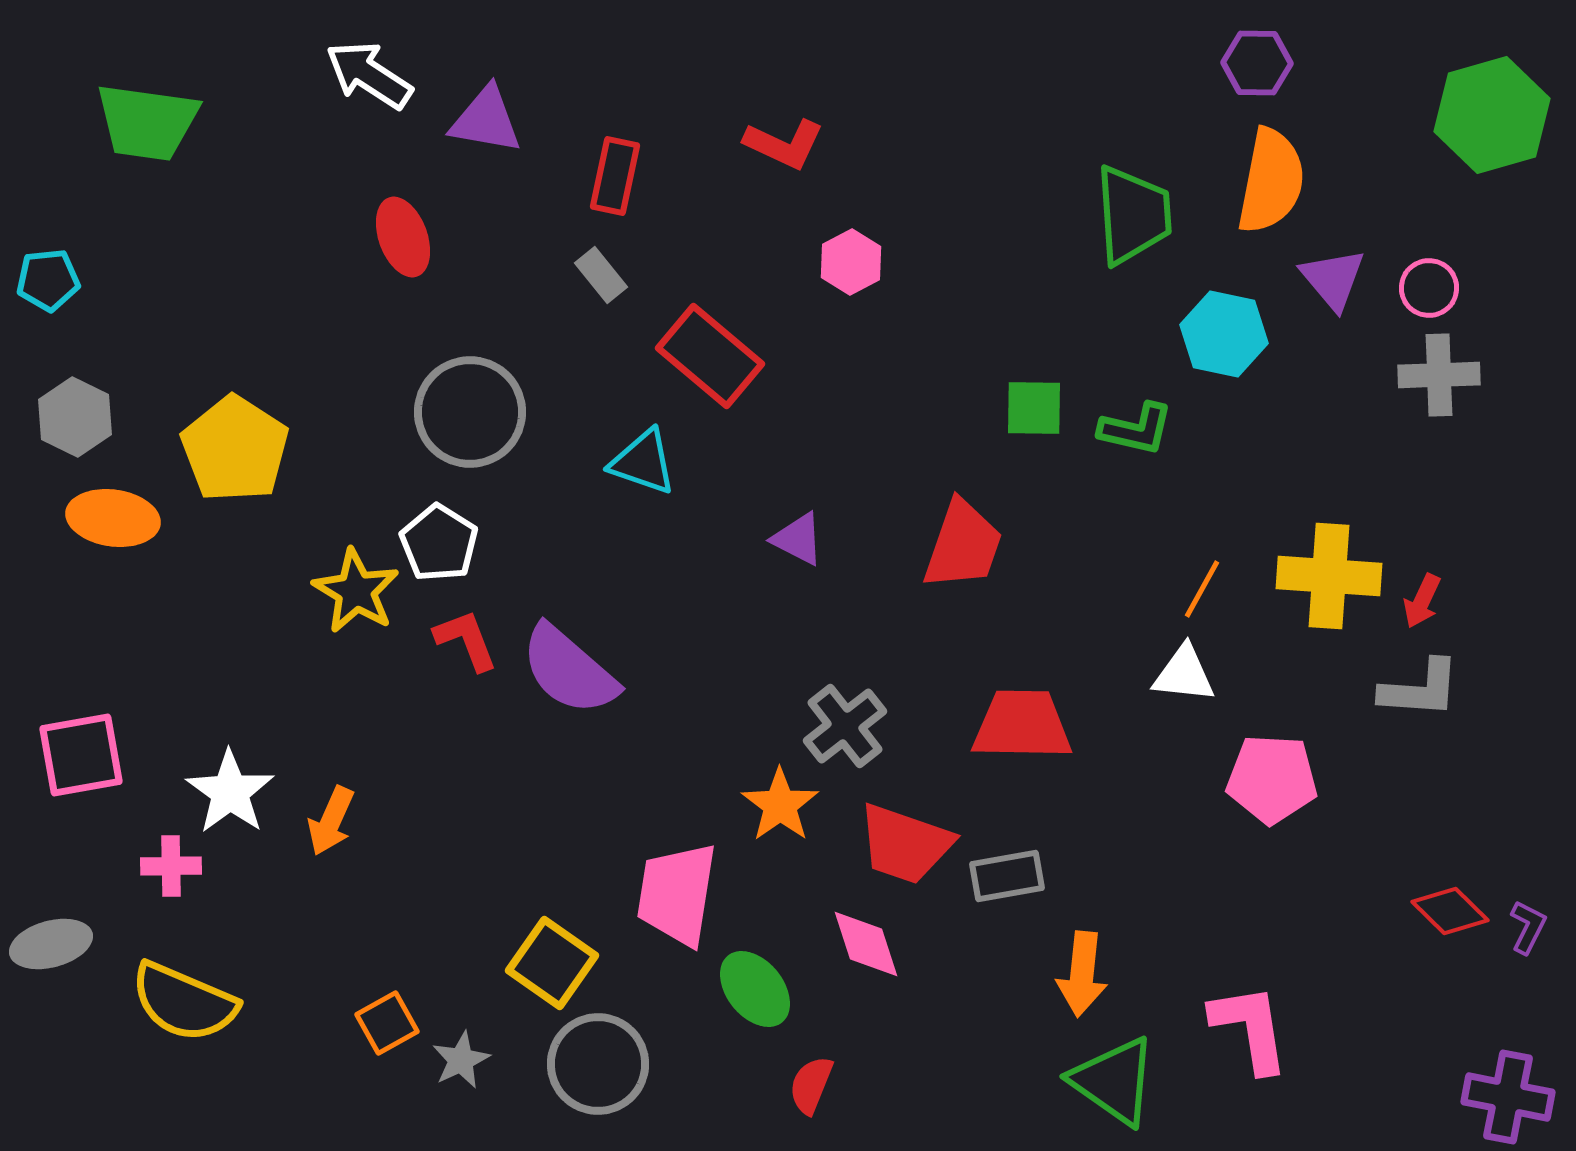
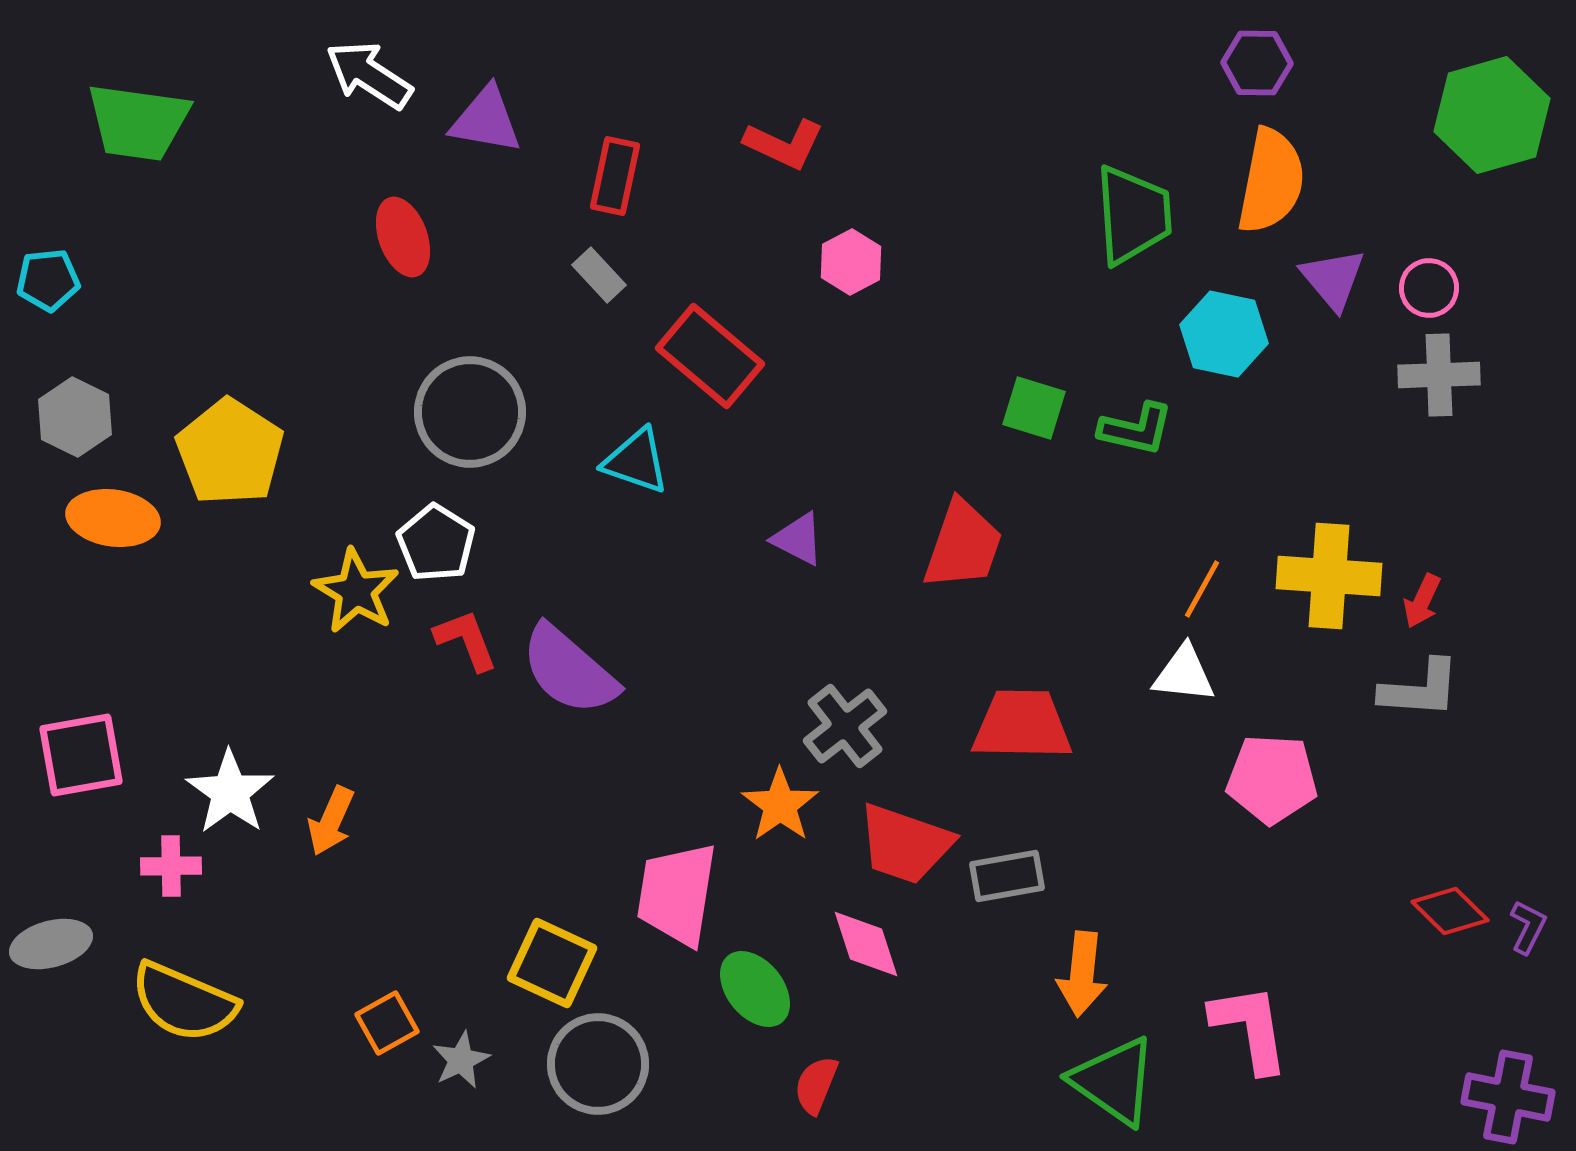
green trapezoid at (147, 122): moved 9 px left
gray rectangle at (601, 275): moved 2 px left; rotated 4 degrees counterclockwise
green square at (1034, 408): rotated 16 degrees clockwise
yellow pentagon at (235, 449): moved 5 px left, 3 px down
cyan triangle at (643, 462): moved 7 px left, 1 px up
white pentagon at (439, 543): moved 3 px left
yellow square at (552, 963): rotated 10 degrees counterclockwise
red semicircle at (811, 1085): moved 5 px right
